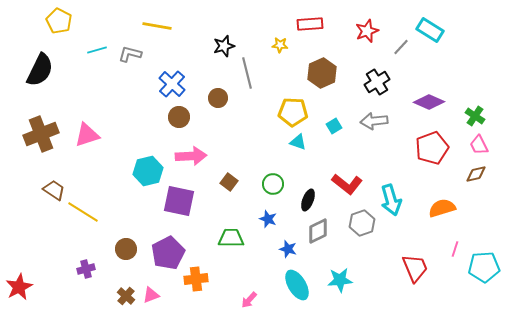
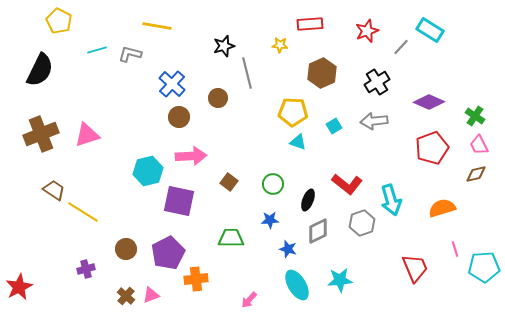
blue star at (268, 219): moved 2 px right, 1 px down; rotated 24 degrees counterclockwise
pink line at (455, 249): rotated 35 degrees counterclockwise
